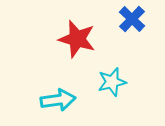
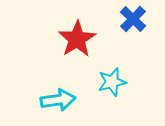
blue cross: moved 1 px right
red star: rotated 24 degrees clockwise
